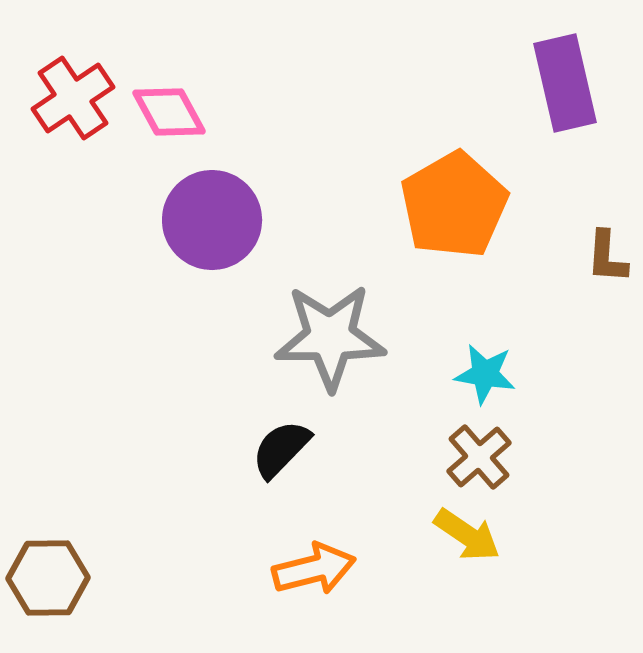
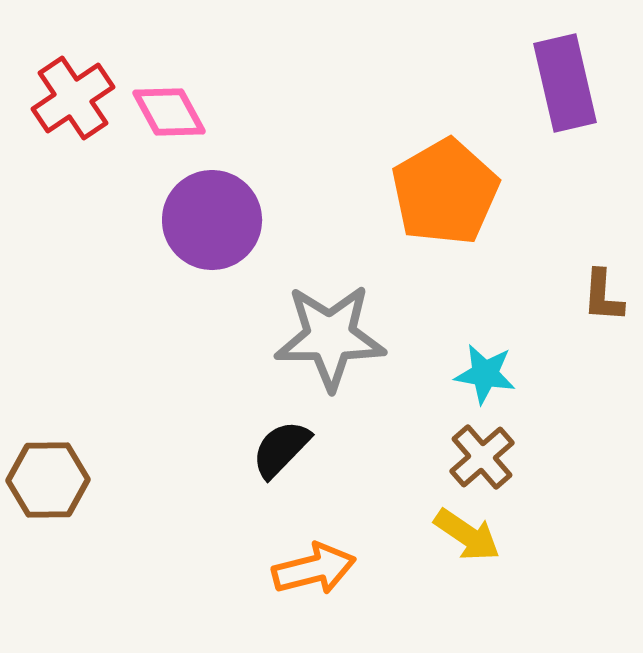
orange pentagon: moved 9 px left, 13 px up
brown L-shape: moved 4 px left, 39 px down
brown cross: moved 3 px right
brown hexagon: moved 98 px up
